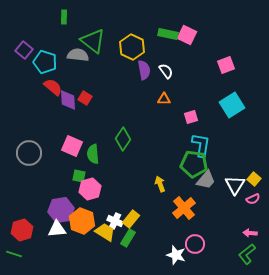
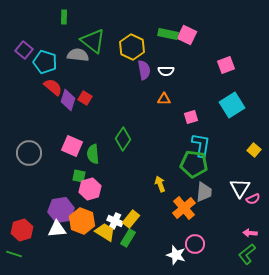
white semicircle at (166, 71): rotated 126 degrees clockwise
purple diamond at (68, 100): rotated 20 degrees clockwise
yellow square at (254, 179): moved 29 px up
gray trapezoid at (206, 180): moved 2 px left, 12 px down; rotated 35 degrees counterclockwise
white triangle at (235, 185): moved 5 px right, 3 px down
